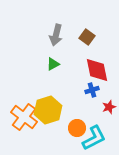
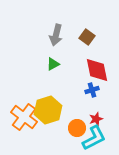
red star: moved 13 px left, 12 px down
